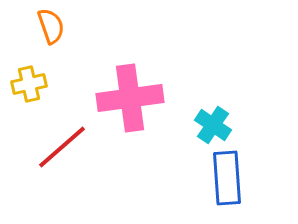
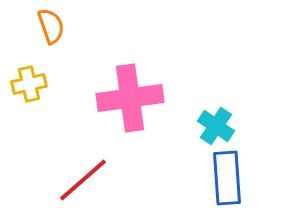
cyan cross: moved 3 px right, 1 px down
red line: moved 21 px right, 33 px down
